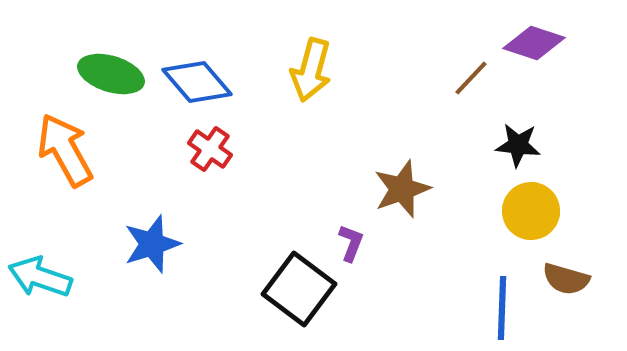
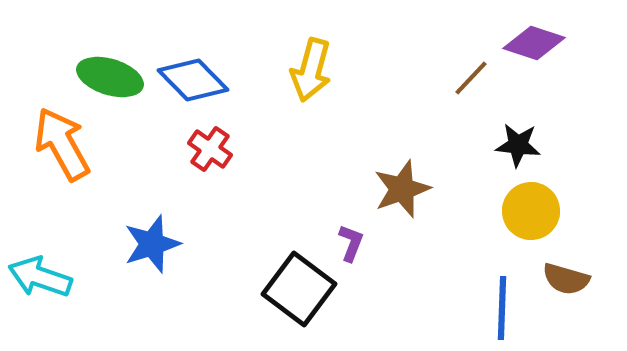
green ellipse: moved 1 px left, 3 px down
blue diamond: moved 4 px left, 2 px up; rotated 4 degrees counterclockwise
orange arrow: moved 3 px left, 6 px up
